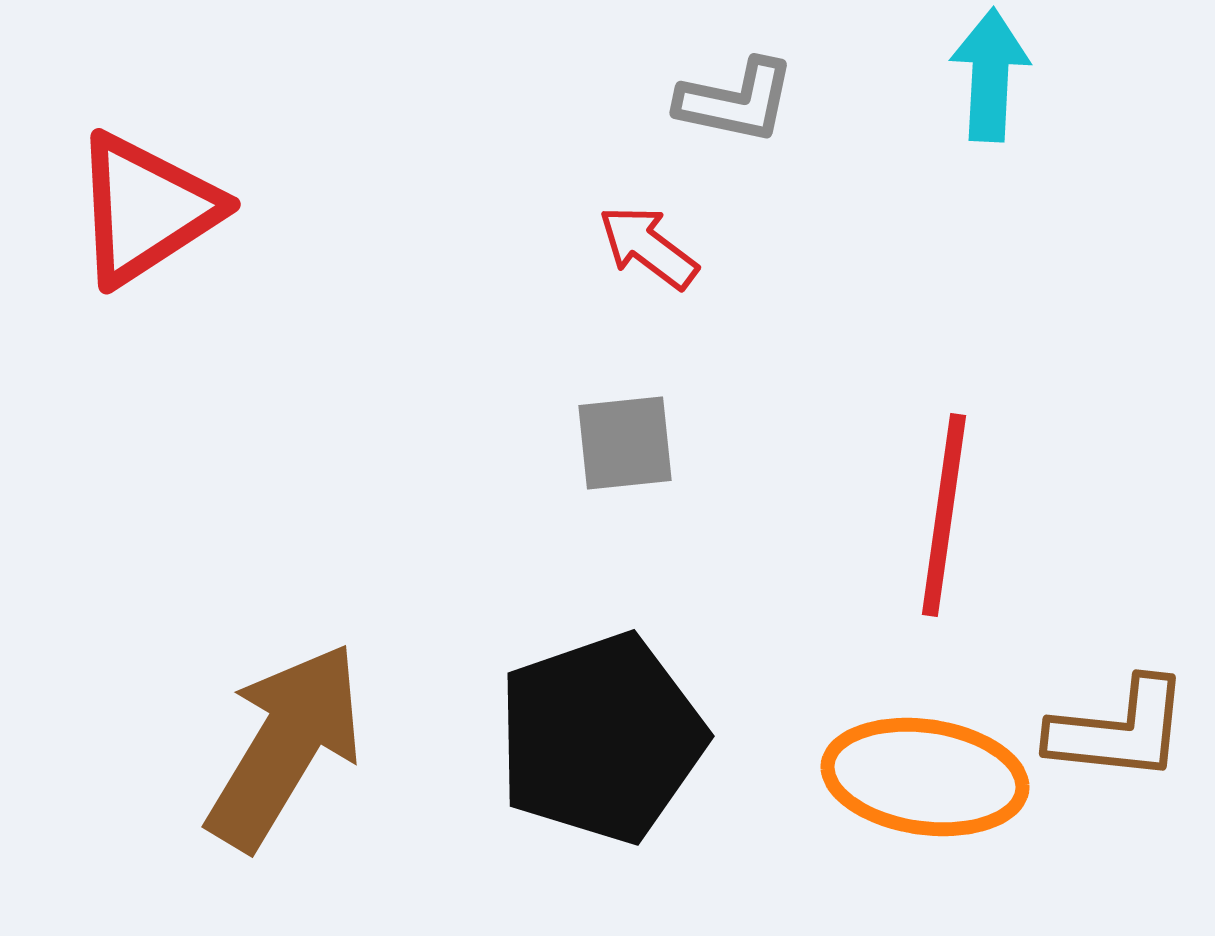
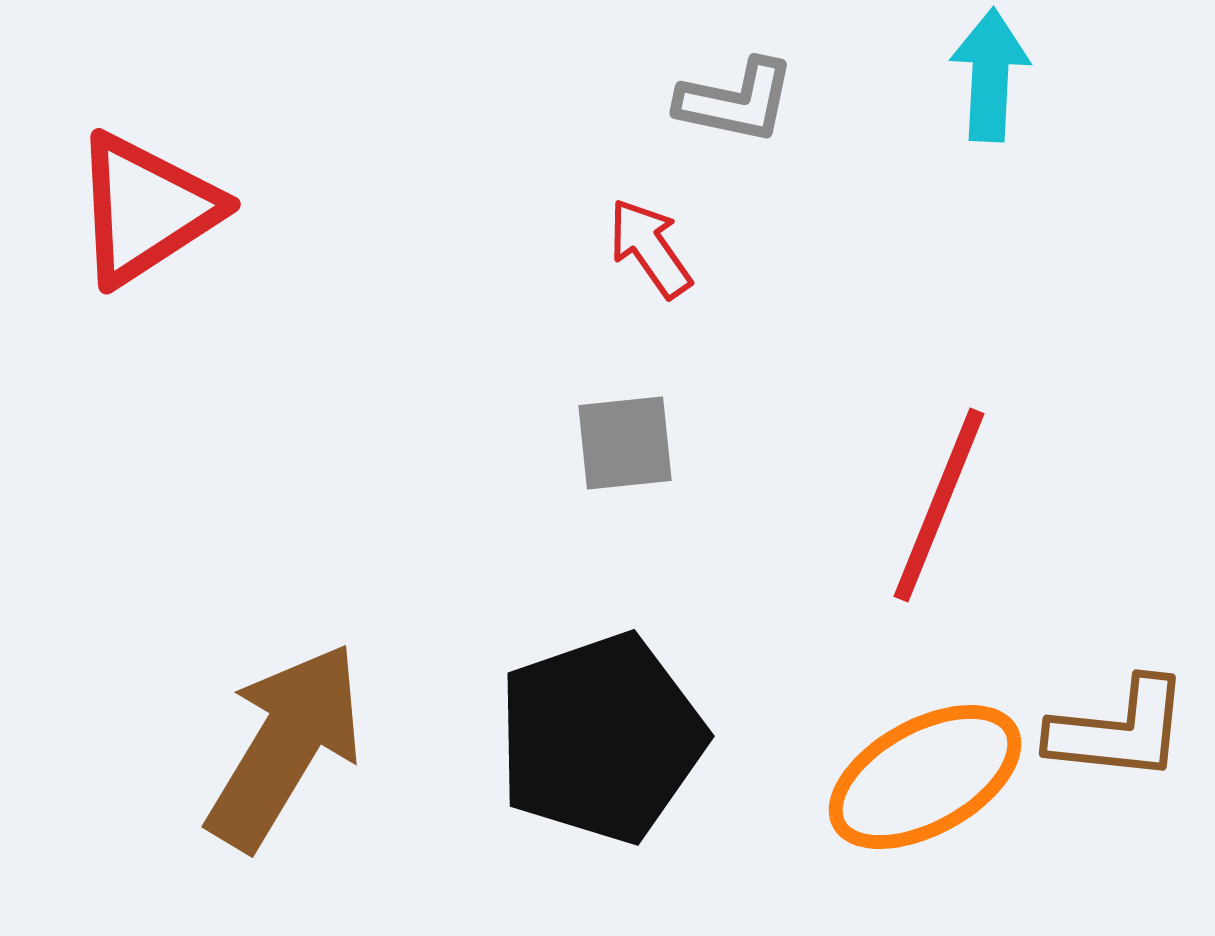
red arrow: moved 2 px right, 1 px down; rotated 18 degrees clockwise
red line: moved 5 px left, 10 px up; rotated 14 degrees clockwise
orange ellipse: rotated 37 degrees counterclockwise
